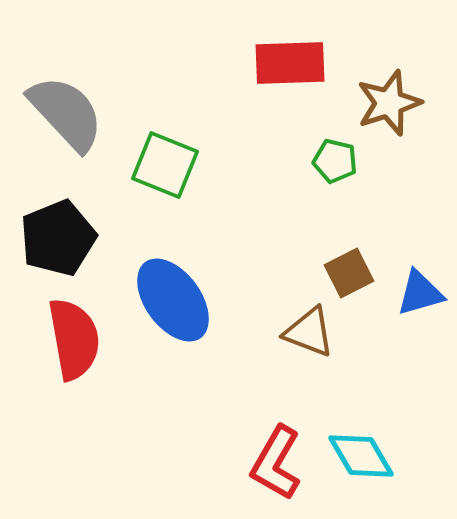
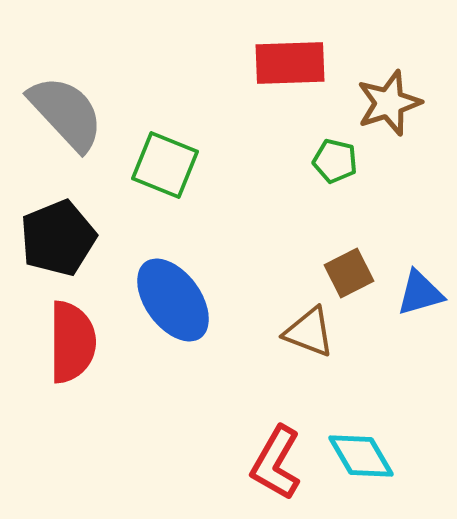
red semicircle: moved 2 px left, 3 px down; rotated 10 degrees clockwise
